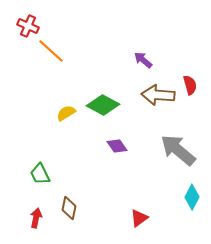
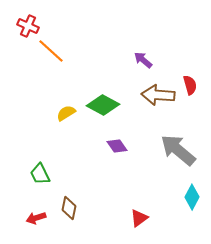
red arrow: rotated 120 degrees counterclockwise
